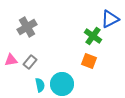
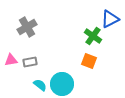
gray rectangle: rotated 40 degrees clockwise
cyan semicircle: rotated 40 degrees counterclockwise
